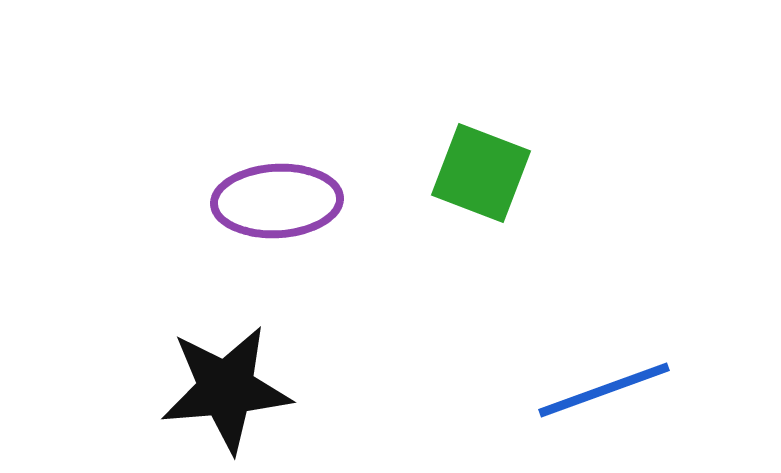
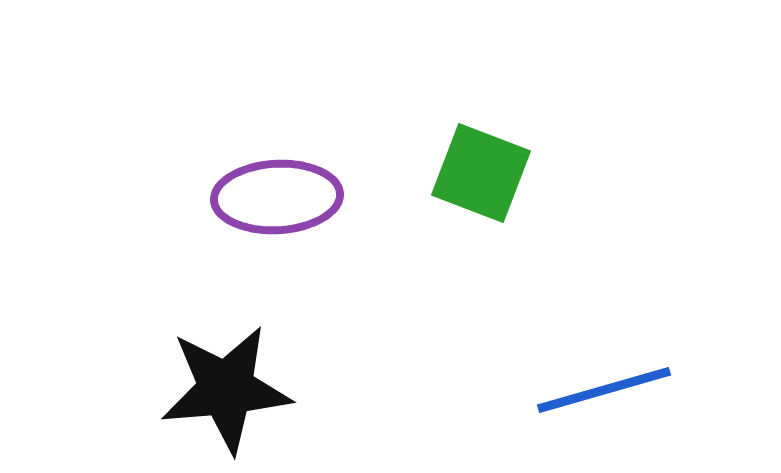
purple ellipse: moved 4 px up
blue line: rotated 4 degrees clockwise
